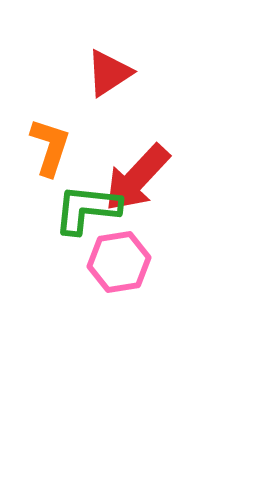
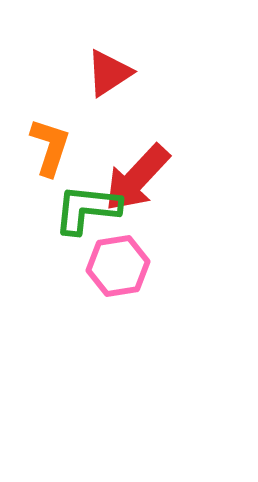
pink hexagon: moved 1 px left, 4 px down
